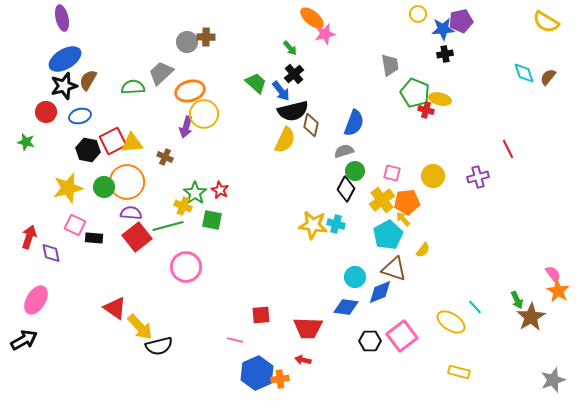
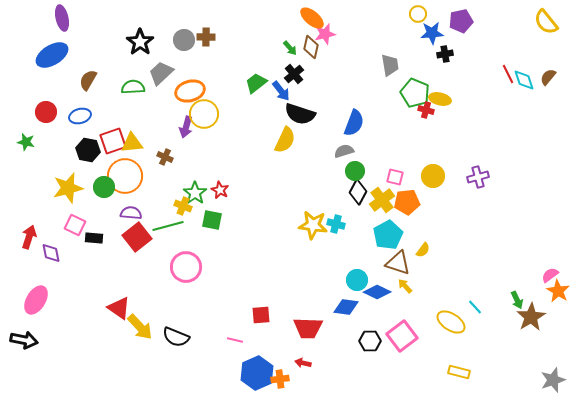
yellow semicircle at (546, 22): rotated 20 degrees clockwise
blue star at (443, 29): moved 11 px left, 4 px down
gray circle at (187, 42): moved 3 px left, 2 px up
blue ellipse at (65, 59): moved 13 px left, 4 px up
cyan diamond at (524, 73): moved 7 px down
green trapezoid at (256, 83): rotated 80 degrees counterclockwise
black star at (64, 86): moved 76 px right, 44 px up; rotated 20 degrees counterclockwise
black semicircle at (293, 111): moved 7 px right, 3 px down; rotated 32 degrees clockwise
brown diamond at (311, 125): moved 78 px up
red square at (113, 141): rotated 8 degrees clockwise
red line at (508, 149): moved 75 px up
pink square at (392, 173): moved 3 px right, 4 px down
orange circle at (127, 182): moved 2 px left, 6 px up
black diamond at (346, 189): moved 12 px right, 3 px down
yellow arrow at (403, 219): moved 2 px right, 67 px down
brown triangle at (394, 269): moved 4 px right, 6 px up
pink semicircle at (553, 274): moved 3 px left, 1 px down; rotated 90 degrees counterclockwise
cyan circle at (355, 277): moved 2 px right, 3 px down
blue diamond at (380, 292): moved 3 px left; rotated 48 degrees clockwise
red triangle at (115, 308): moved 4 px right
black arrow at (24, 340): rotated 40 degrees clockwise
black semicircle at (159, 346): moved 17 px right, 9 px up; rotated 36 degrees clockwise
red arrow at (303, 360): moved 3 px down
